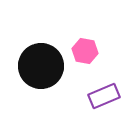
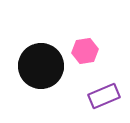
pink hexagon: rotated 20 degrees counterclockwise
